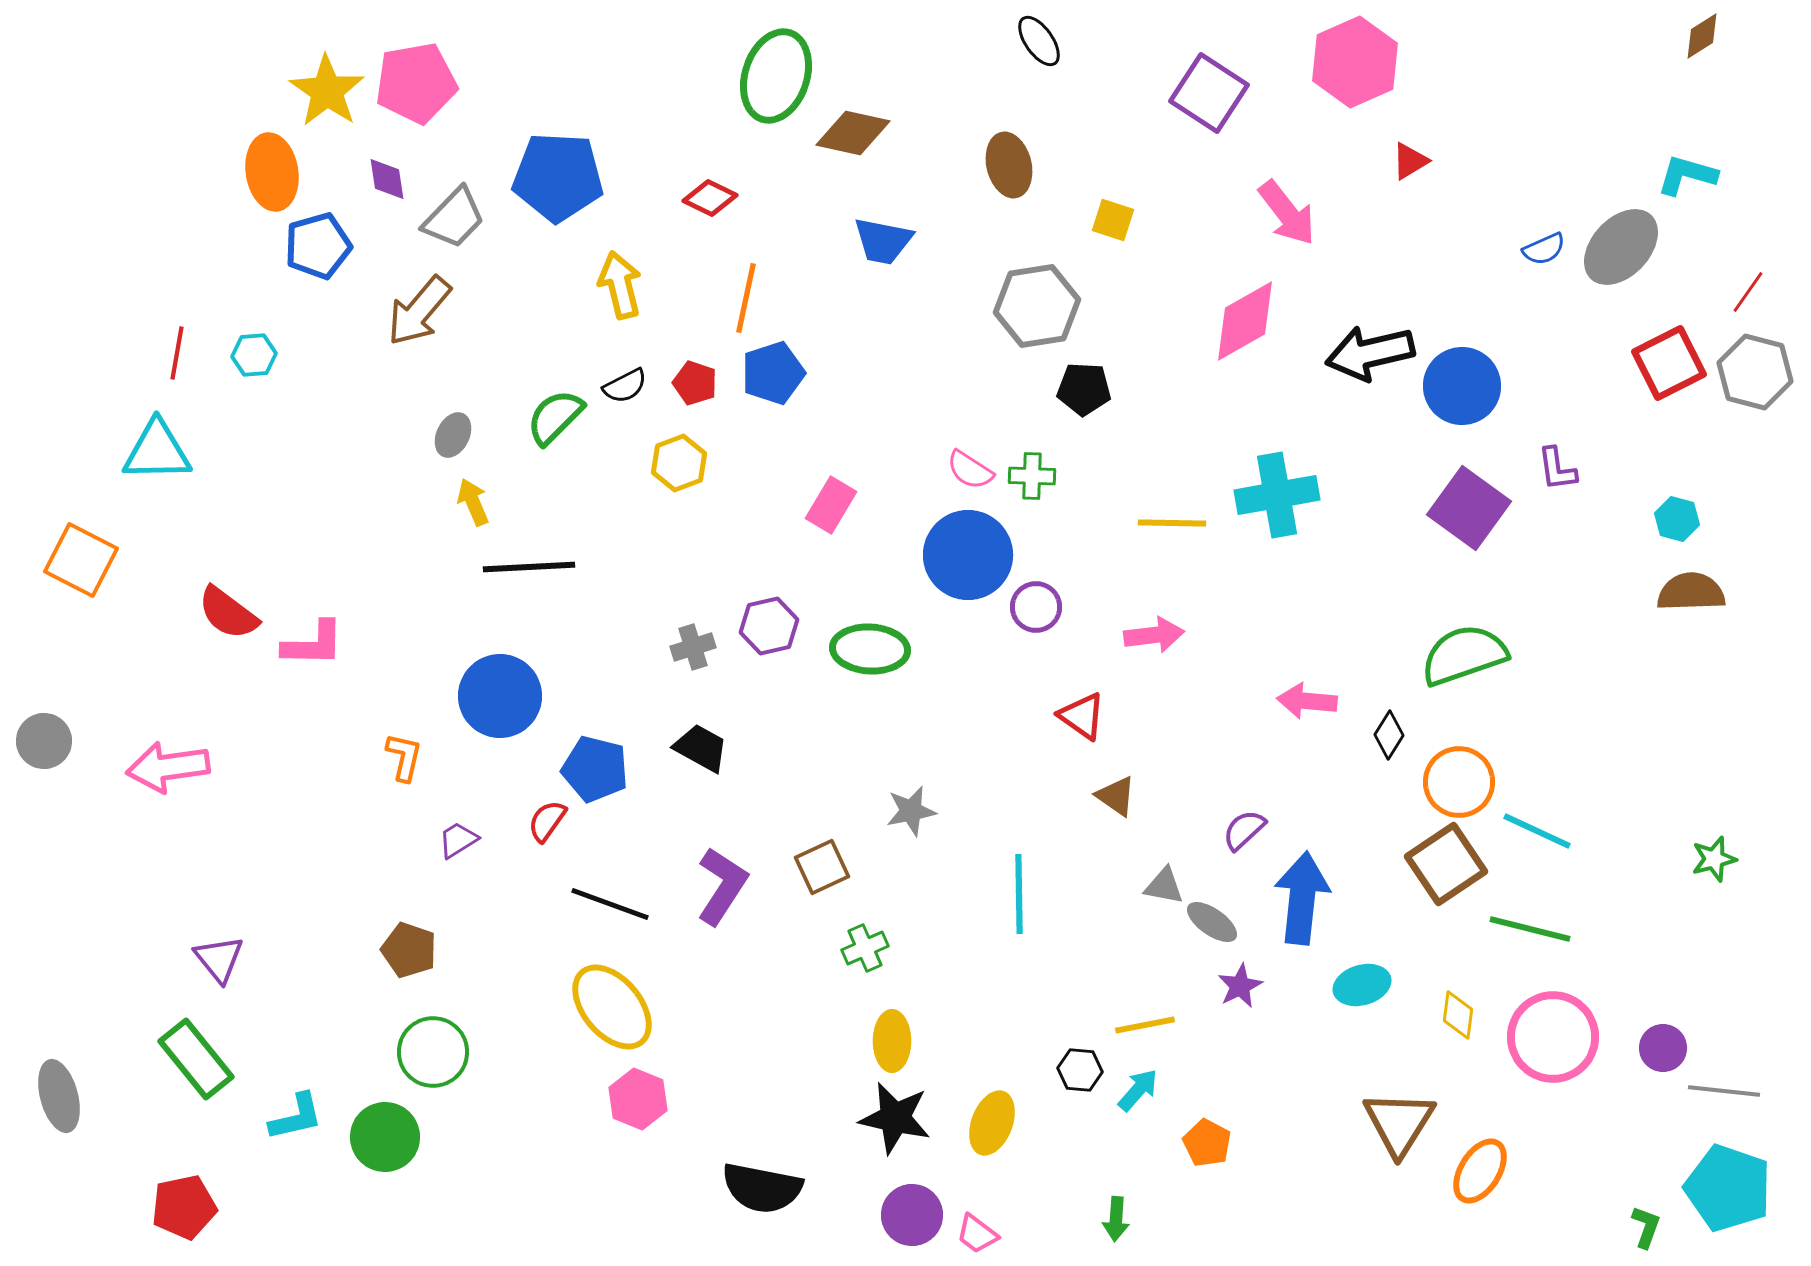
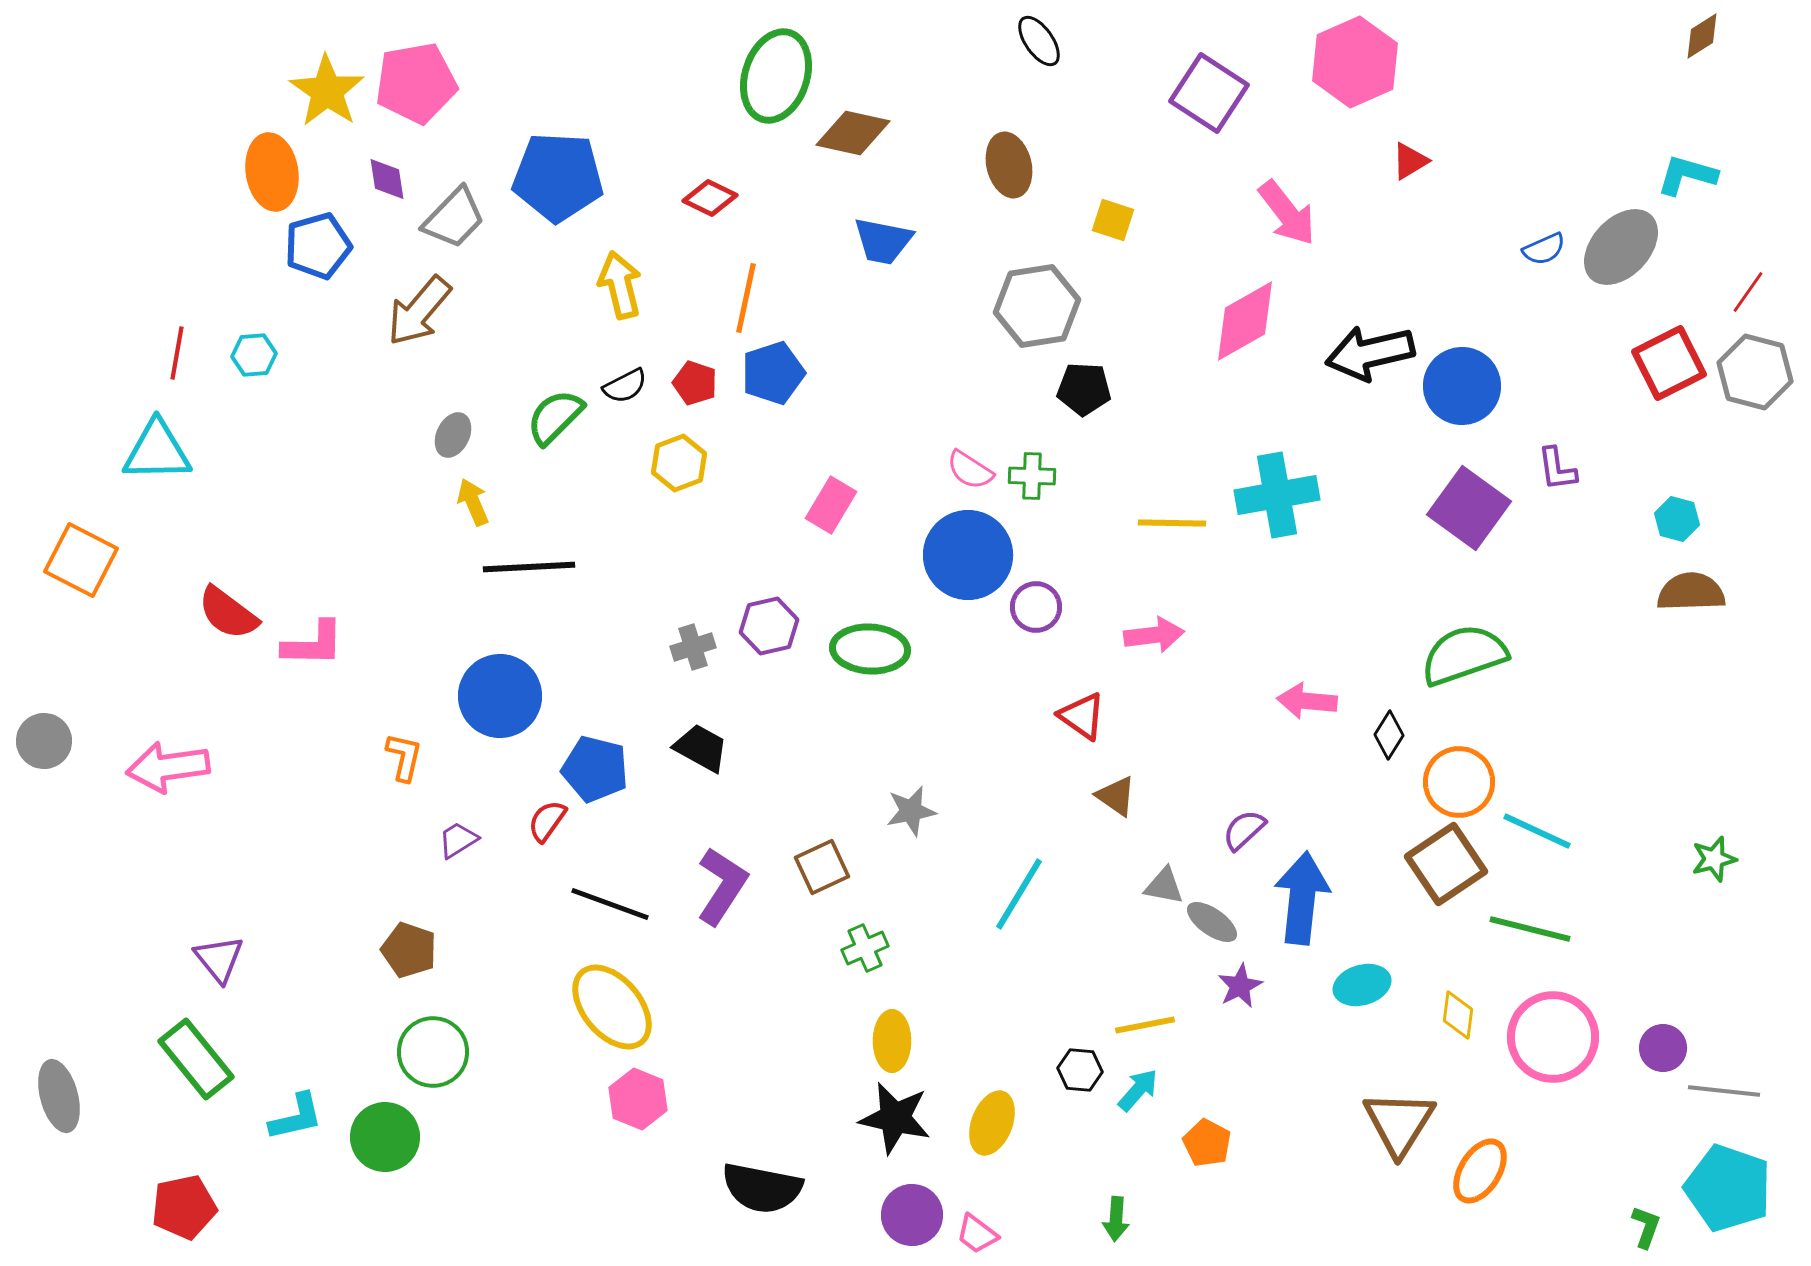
cyan line at (1019, 894): rotated 32 degrees clockwise
